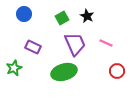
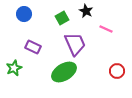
black star: moved 1 px left, 5 px up
pink line: moved 14 px up
green ellipse: rotated 15 degrees counterclockwise
